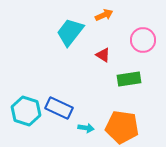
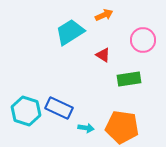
cyan trapezoid: rotated 20 degrees clockwise
